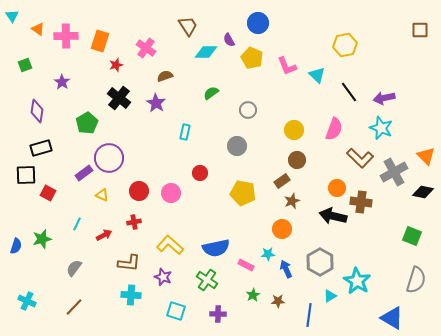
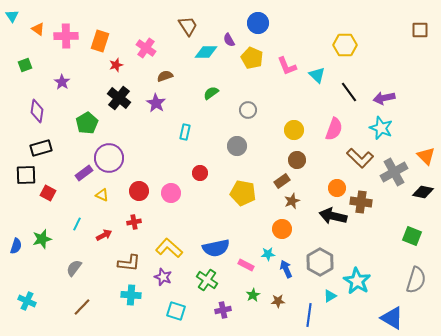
yellow hexagon at (345, 45): rotated 10 degrees clockwise
yellow L-shape at (170, 245): moved 1 px left, 3 px down
brown line at (74, 307): moved 8 px right
purple cross at (218, 314): moved 5 px right, 4 px up; rotated 14 degrees counterclockwise
